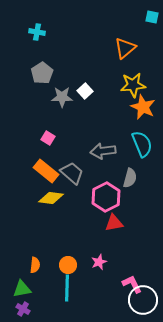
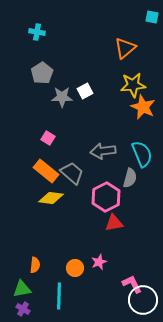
white square: rotated 14 degrees clockwise
cyan semicircle: moved 10 px down
orange circle: moved 7 px right, 3 px down
cyan line: moved 8 px left, 8 px down
